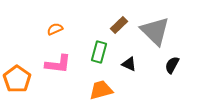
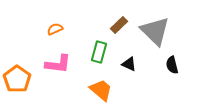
black semicircle: rotated 42 degrees counterclockwise
orange trapezoid: rotated 55 degrees clockwise
